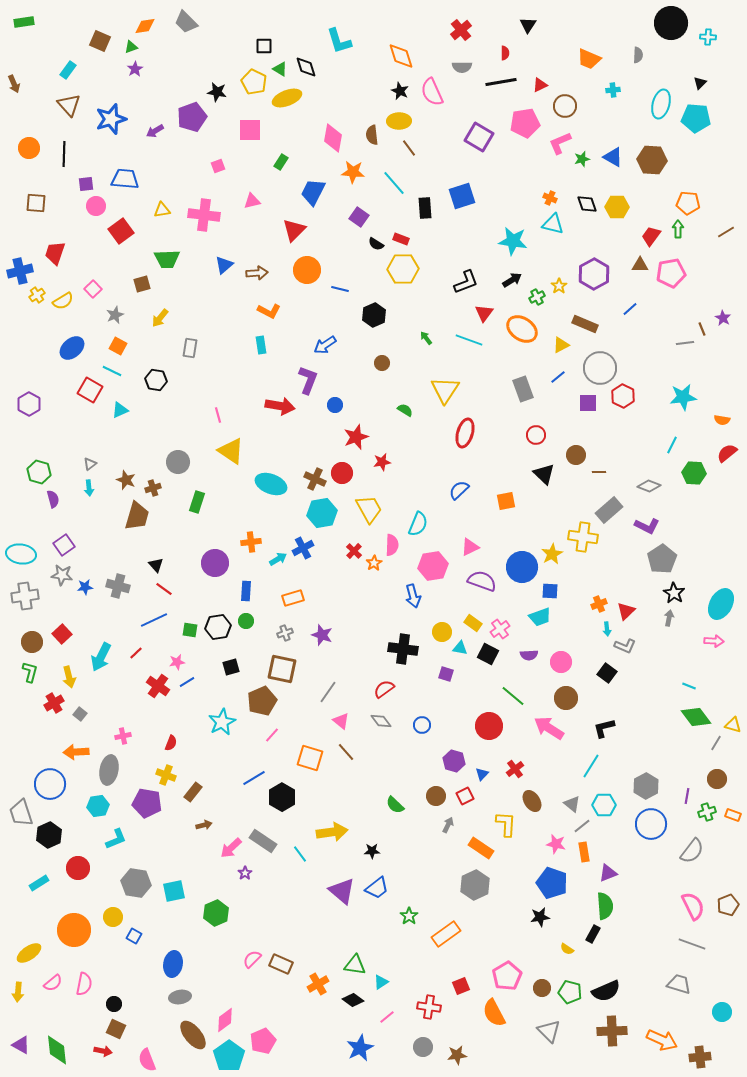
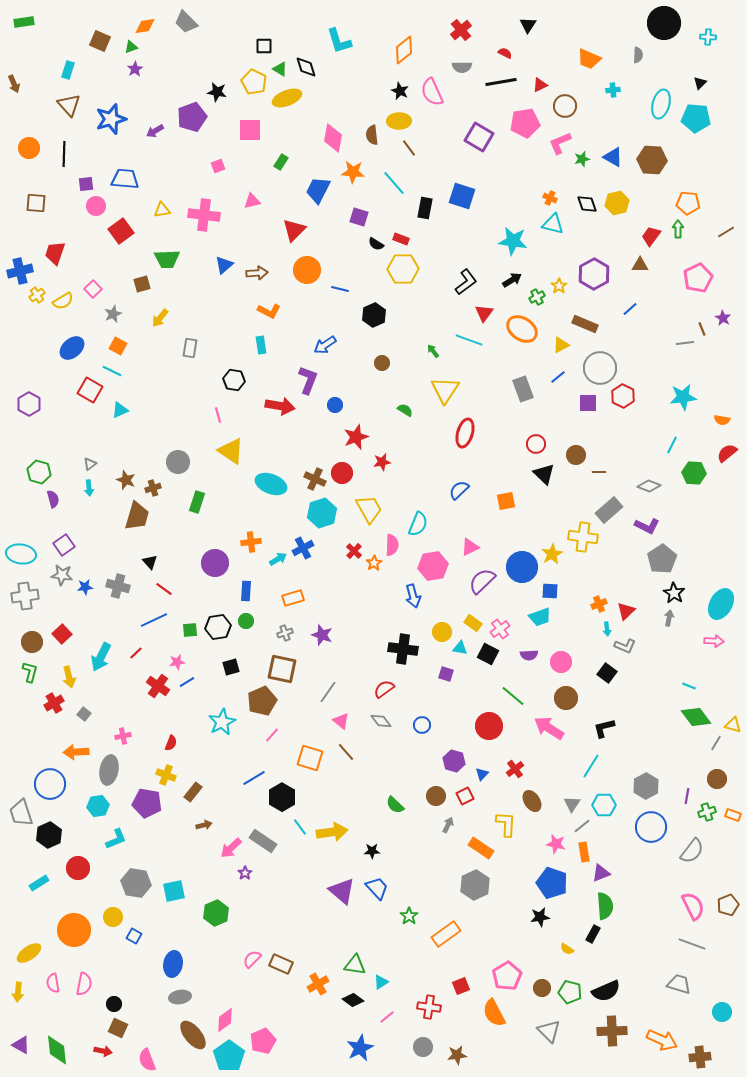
black circle at (671, 23): moved 7 px left
red semicircle at (505, 53): rotated 64 degrees counterclockwise
orange diamond at (401, 56): moved 3 px right, 6 px up; rotated 68 degrees clockwise
cyan rectangle at (68, 70): rotated 18 degrees counterclockwise
blue trapezoid at (313, 192): moved 5 px right, 2 px up
blue square at (462, 196): rotated 36 degrees clockwise
yellow hexagon at (617, 207): moved 4 px up; rotated 15 degrees counterclockwise
black rectangle at (425, 208): rotated 15 degrees clockwise
purple square at (359, 217): rotated 18 degrees counterclockwise
pink pentagon at (671, 273): moved 27 px right, 5 px down; rotated 16 degrees counterclockwise
black L-shape at (466, 282): rotated 16 degrees counterclockwise
gray star at (115, 315): moved 2 px left, 1 px up
green arrow at (426, 338): moved 7 px right, 13 px down
black hexagon at (156, 380): moved 78 px right
red circle at (536, 435): moved 9 px down
cyan hexagon at (322, 513): rotated 8 degrees counterclockwise
black triangle at (156, 565): moved 6 px left, 3 px up
purple semicircle at (482, 581): rotated 64 degrees counterclockwise
green square at (190, 630): rotated 14 degrees counterclockwise
gray square at (80, 714): moved 4 px right
gray triangle at (572, 804): rotated 24 degrees clockwise
blue circle at (651, 824): moved 3 px down
cyan line at (300, 854): moved 27 px up
purple triangle at (608, 873): moved 7 px left
blue trapezoid at (377, 888): rotated 95 degrees counterclockwise
pink semicircle at (53, 983): rotated 120 degrees clockwise
brown square at (116, 1029): moved 2 px right, 1 px up
